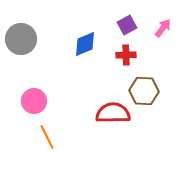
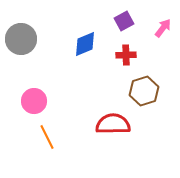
purple square: moved 3 px left, 4 px up
brown hexagon: rotated 20 degrees counterclockwise
red semicircle: moved 11 px down
